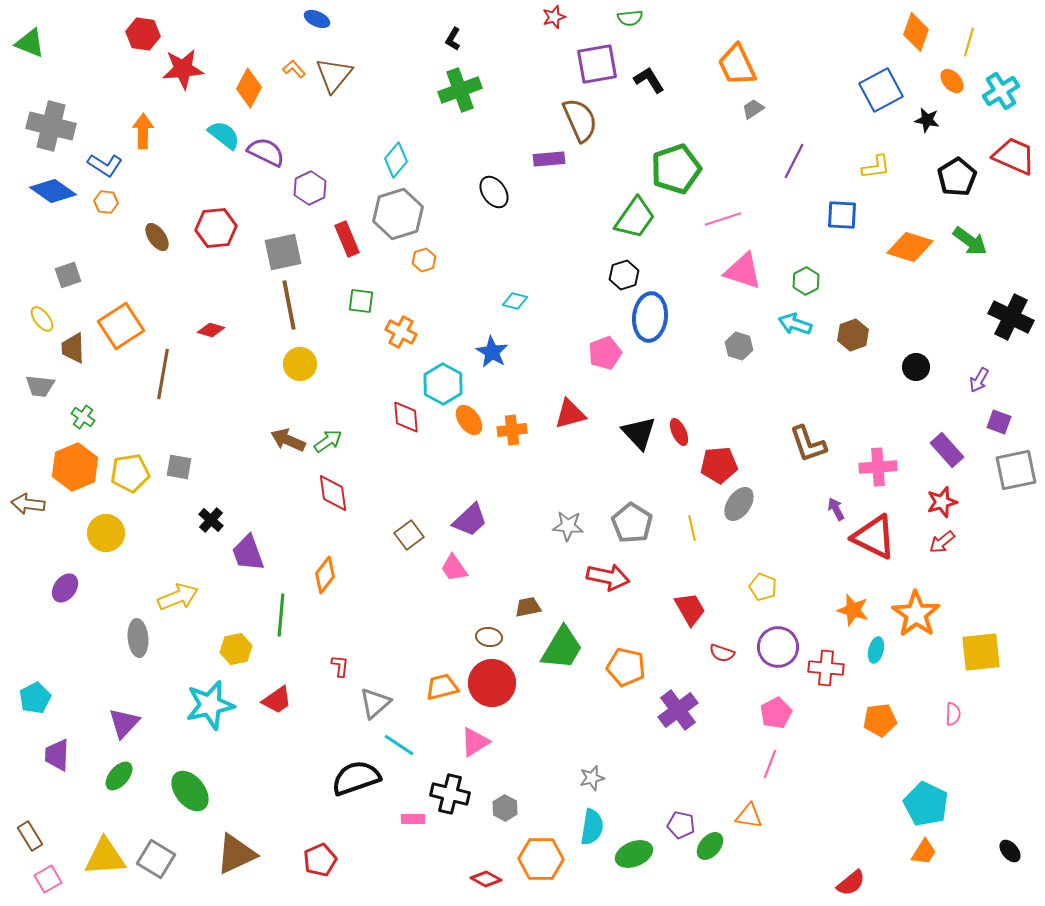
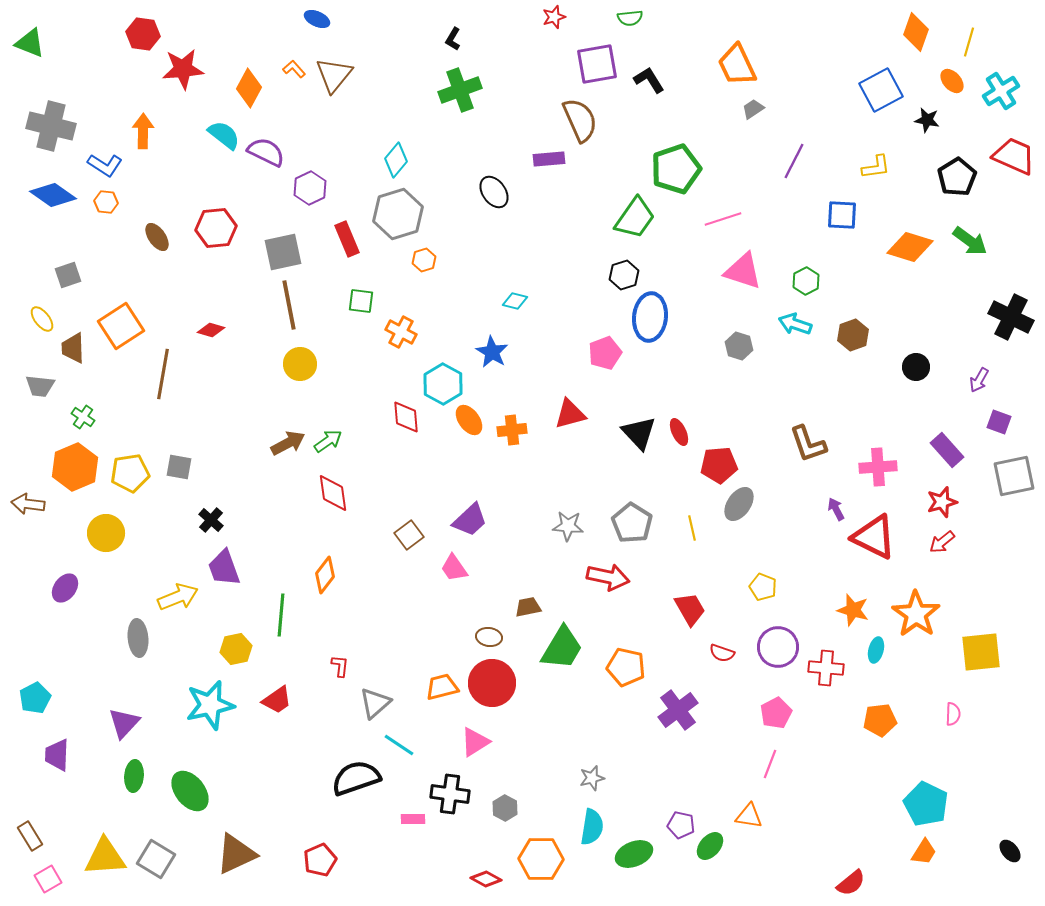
blue diamond at (53, 191): moved 4 px down
brown arrow at (288, 440): moved 3 px down; rotated 128 degrees clockwise
gray square at (1016, 470): moved 2 px left, 6 px down
purple trapezoid at (248, 553): moved 24 px left, 15 px down
green ellipse at (119, 776): moved 15 px right; rotated 36 degrees counterclockwise
black cross at (450, 794): rotated 6 degrees counterclockwise
